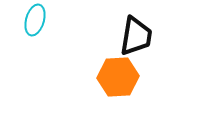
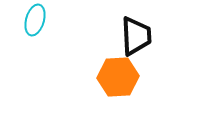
black trapezoid: rotated 12 degrees counterclockwise
